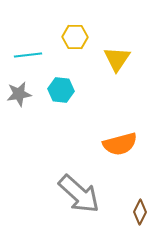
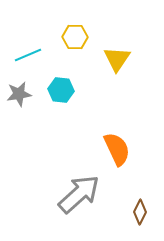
cyan line: rotated 16 degrees counterclockwise
orange semicircle: moved 3 px left, 5 px down; rotated 100 degrees counterclockwise
gray arrow: rotated 84 degrees counterclockwise
